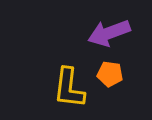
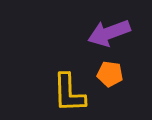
yellow L-shape: moved 5 px down; rotated 9 degrees counterclockwise
